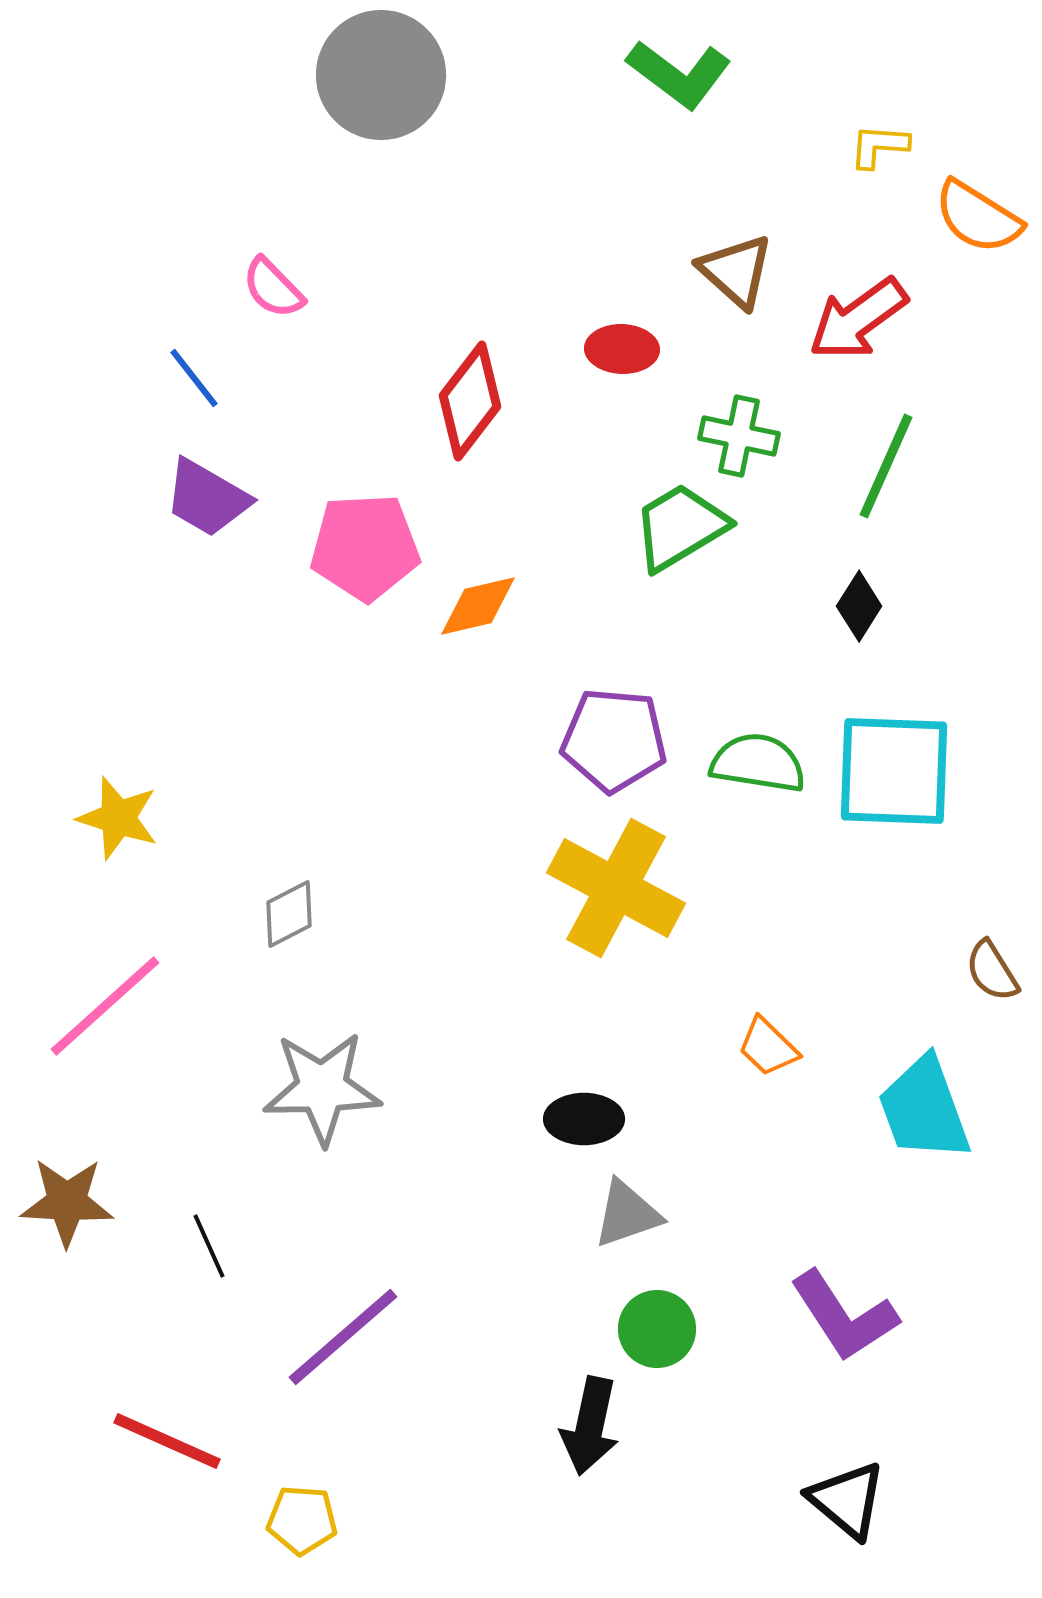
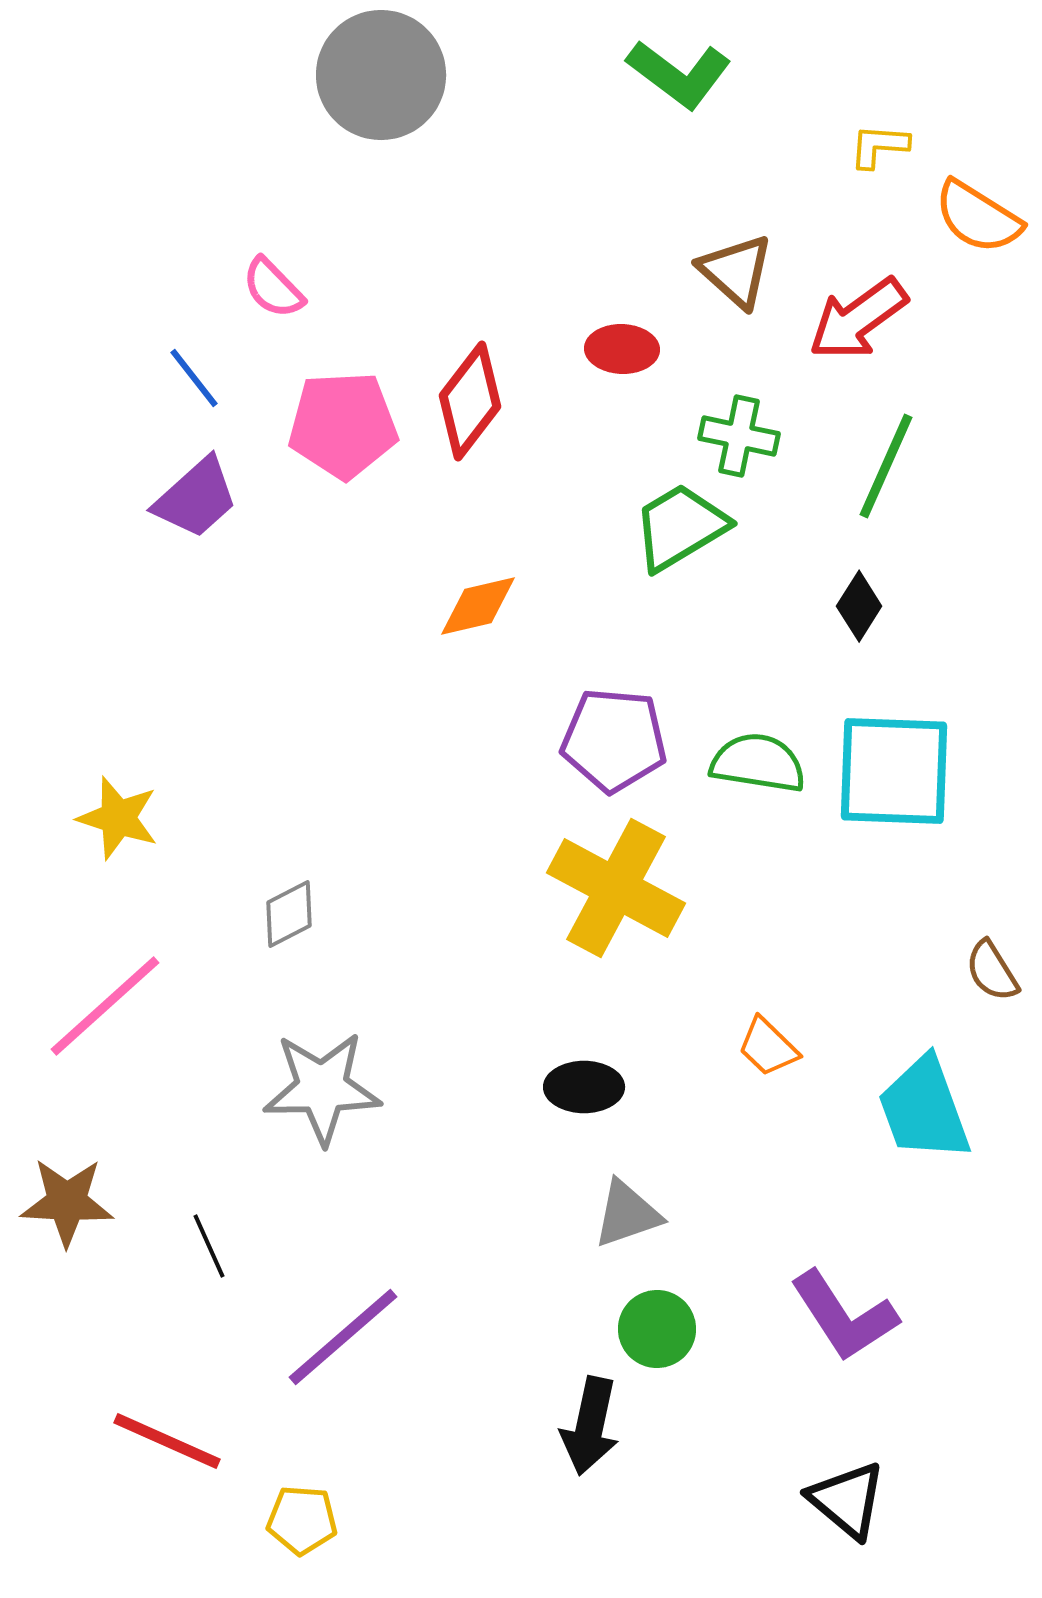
purple trapezoid: moved 11 px left; rotated 72 degrees counterclockwise
pink pentagon: moved 22 px left, 122 px up
black ellipse: moved 32 px up
